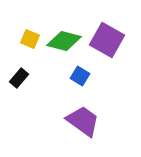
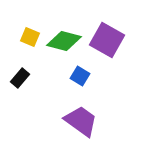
yellow square: moved 2 px up
black rectangle: moved 1 px right
purple trapezoid: moved 2 px left
